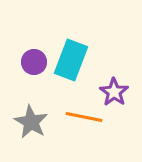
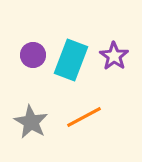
purple circle: moved 1 px left, 7 px up
purple star: moved 36 px up
orange line: rotated 39 degrees counterclockwise
